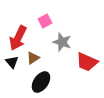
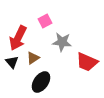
gray star: rotated 12 degrees counterclockwise
